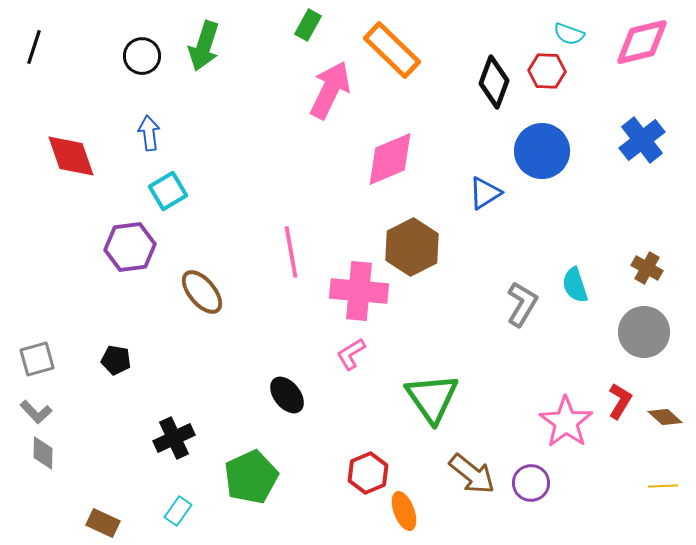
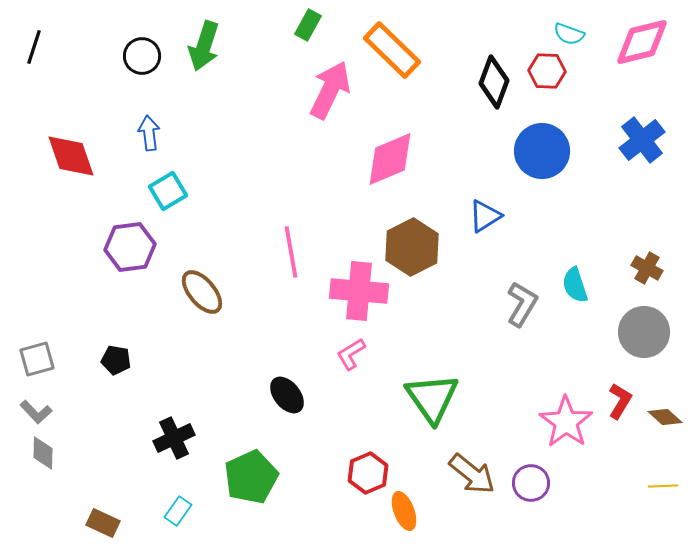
blue triangle at (485, 193): moved 23 px down
